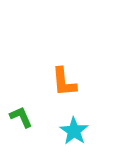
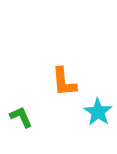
cyan star: moved 24 px right, 19 px up
